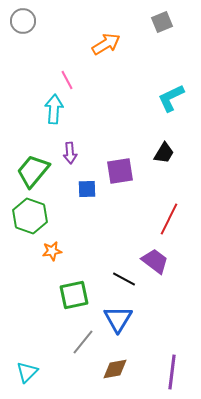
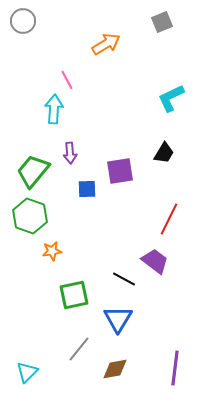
gray line: moved 4 px left, 7 px down
purple line: moved 3 px right, 4 px up
